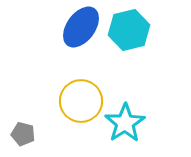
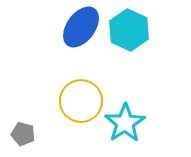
cyan hexagon: rotated 21 degrees counterclockwise
